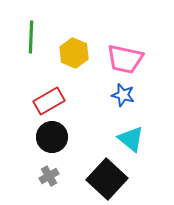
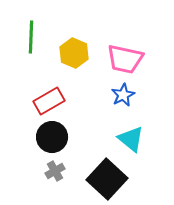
blue star: rotated 30 degrees clockwise
gray cross: moved 6 px right, 5 px up
